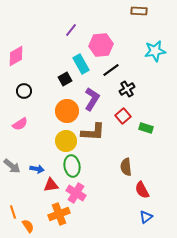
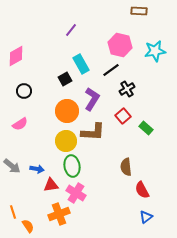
pink hexagon: moved 19 px right; rotated 20 degrees clockwise
green rectangle: rotated 24 degrees clockwise
